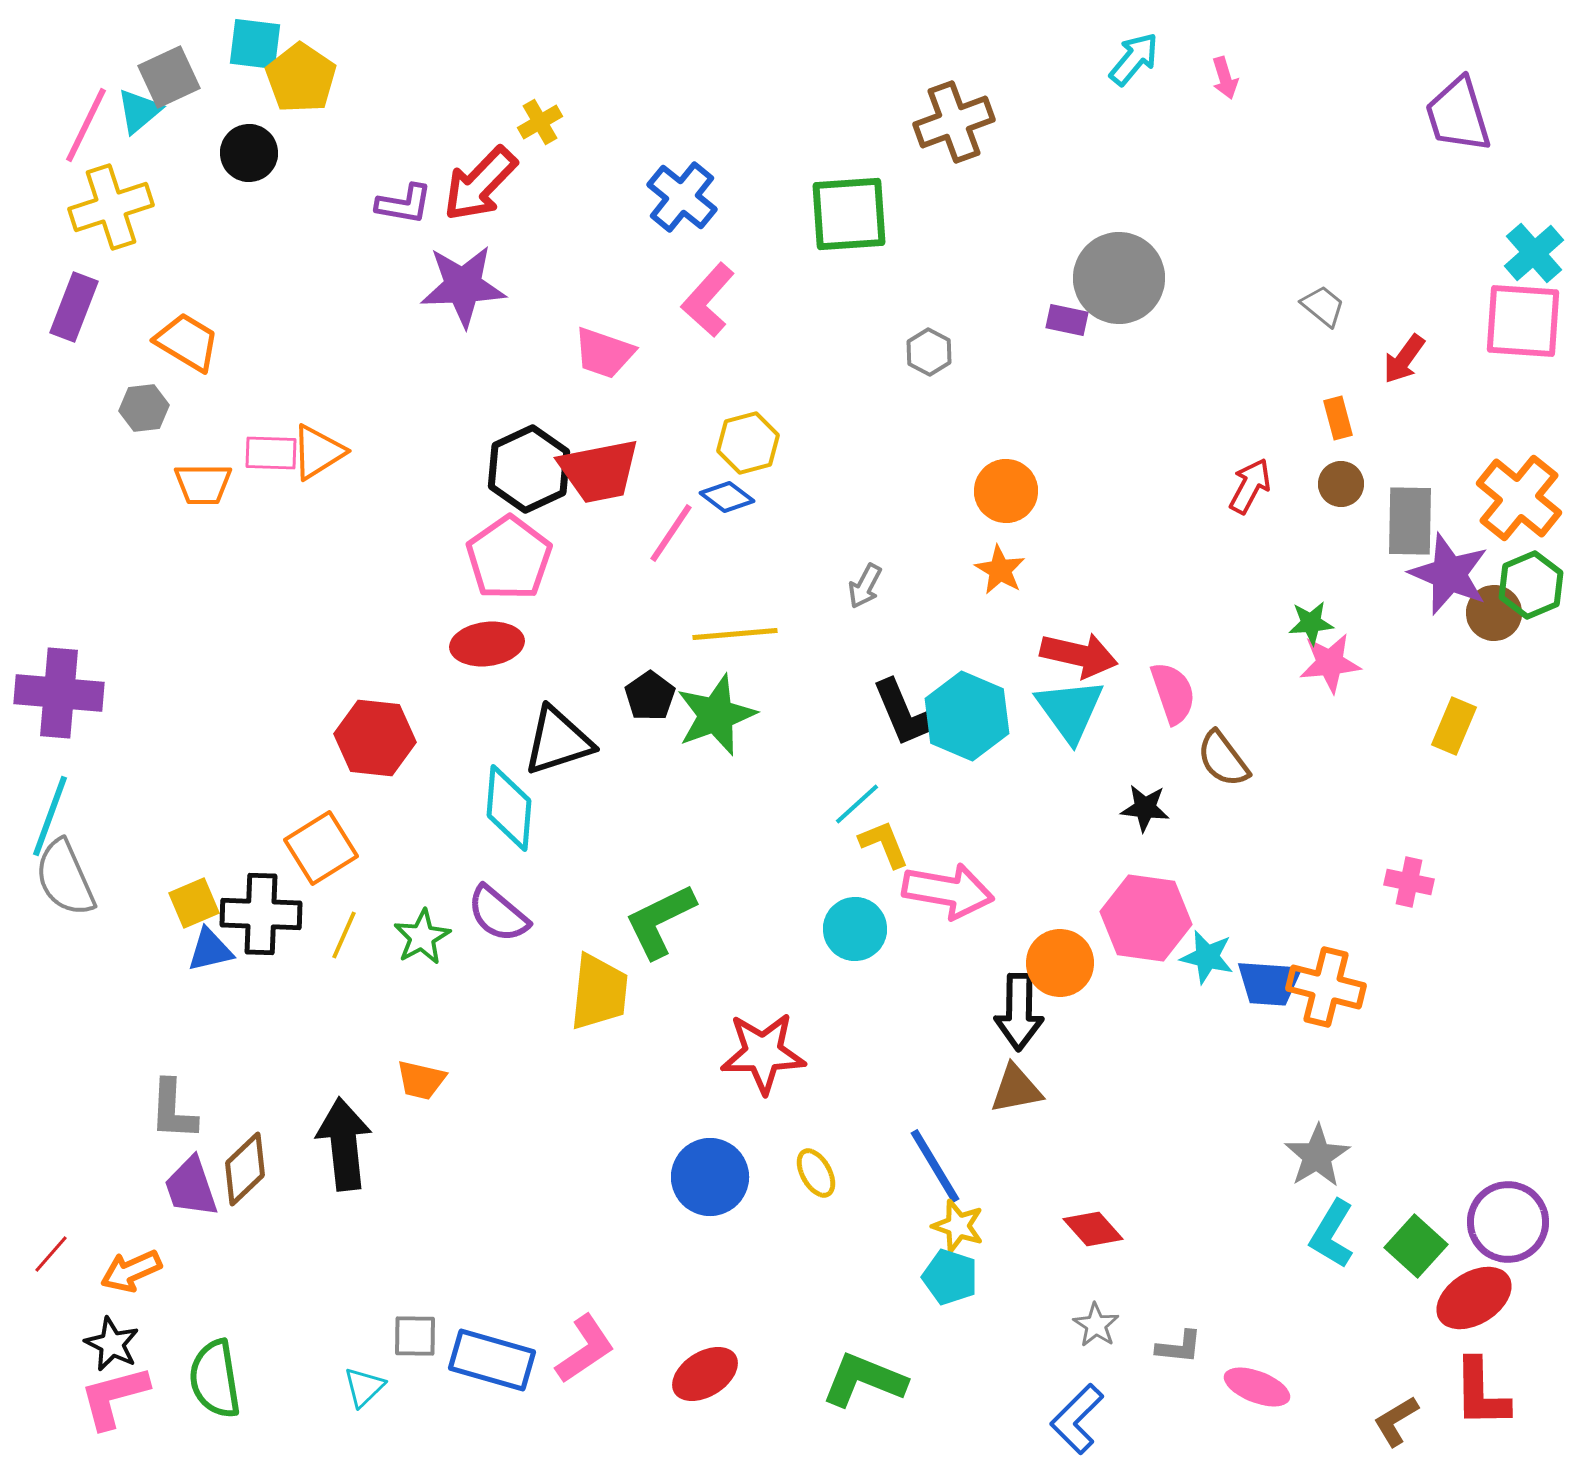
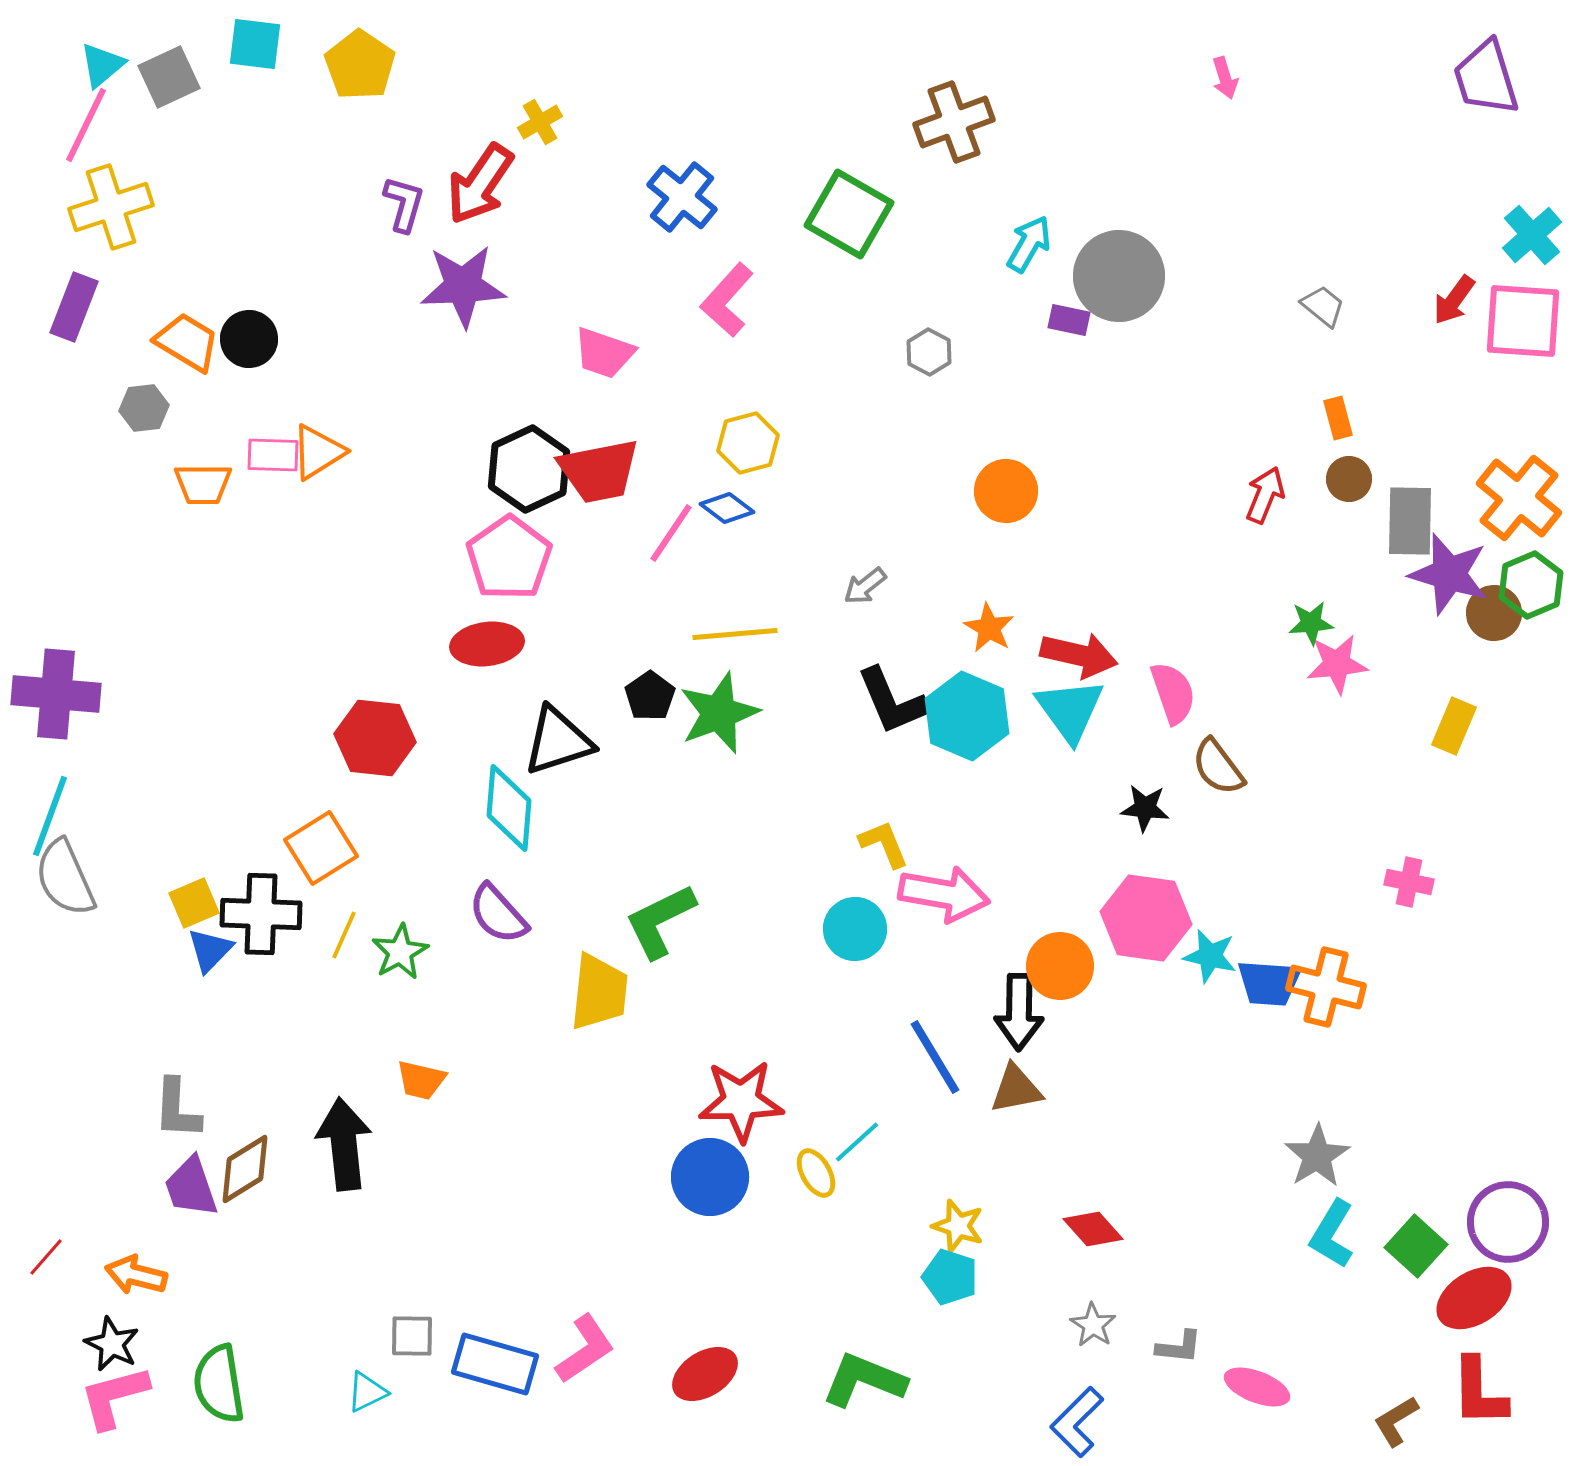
cyan arrow at (1134, 59): moved 105 px left, 185 px down; rotated 10 degrees counterclockwise
yellow pentagon at (301, 78): moved 59 px right, 13 px up
cyan triangle at (139, 111): moved 37 px left, 46 px up
purple trapezoid at (1458, 115): moved 28 px right, 37 px up
black circle at (249, 153): moved 186 px down
red arrow at (480, 184): rotated 10 degrees counterclockwise
purple L-shape at (404, 204): rotated 84 degrees counterclockwise
green square at (849, 214): rotated 34 degrees clockwise
cyan cross at (1534, 253): moved 2 px left, 18 px up
gray circle at (1119, 278): moved 2 px up
pink L-shape at (708, 300): moved 19 px right
purple rectangle at (1067, 320): moved 2 px right
red arrow at (1404, 359): moved 50 px right, 59 px up
pink rectangle at (271, 453): moved 2 px right, 2 px down
brown circle at (1341, 484): moved 8 px right, 5 px up
red arrow at (1250, 486): moved 15 px right, 9 px down; rotated 6 degrees counterclockwise
blue diamond at (727, 497): moved 11 px down
orange star at (1000, 570): moved 11 px left, 58 px down
purple star at (1449, 574): rotated 6 degrees counterclockwise
gray arrow at (865, 586): rotated 24 degrees clockwise
pink star at (1330, 663): moved 7 px right, 1 px down
purple cross at (59, 693): moved 3 px left, 1 px down
black L-shape at (907, 713): moved 15 px left, 12 px up
green star at (716, 715): moved 3 px right, 2 px up
brown semicircle at (1223, 759): moved 5 px left, 8 px down
cyan line at (857, 804): moved 338 px down
pink arrow at (948, 891): moved 4 px left, 3 px down
purple semicircle at (498, 914): rotated 8 degrees clockwise
green star at (422, 937): moved 22 px left, 15 px down
blue triangle at (210, 950): rotated 33 degrees counterclockwise
cyan star at (1207, 957): moved 3 px right, 1 px up
orange circle at (1060, 963): moved 3 px down
red star at (763, 1053): moved 22 px left, 48 px down
gray L-shape at (173, 1110): moved 4 px right, 1 px up
blue line at (935, 1166): moved 109 px up
brown diamond at (245, 1169): rotated 12 degrees clockwise
red line at (51, 1254): moved 5 px left, 3 px down
orange arrow at (131, 1271): moved 5 px right, 4 px down; rotated 38 degrees clockwise
gray star at (1096, 1325): moved 3 px left
gray square at (415, 1336): moved 3 px left
blue rectangle at (492, 1360): moved 3 px right, 4 px down
green semicircle at (215, 1379): moved 4 px right, 5 px down
cyan triangle at (364, 1387): moved 3 px right, 5 px down; rotated 18 degrees clockwise
red L-shape at (1481, 1393): moved 2 px left, 1 px up
blue L-shape at (1077, 1419): moved 3 px down
